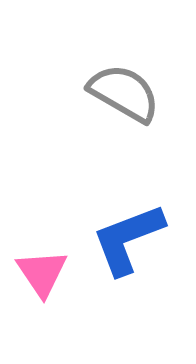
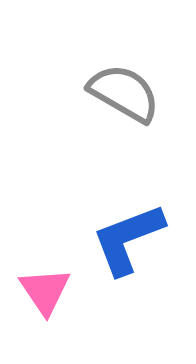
pink triangle: moved 3 px right, 18 px down
